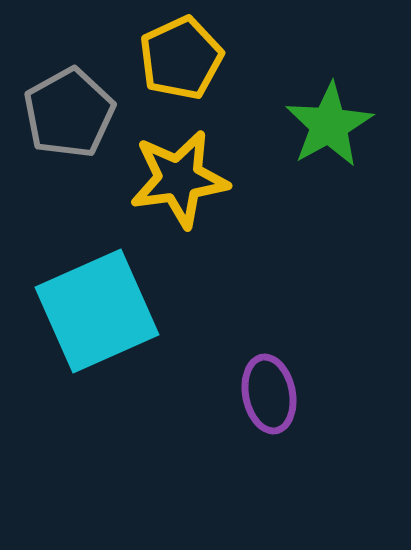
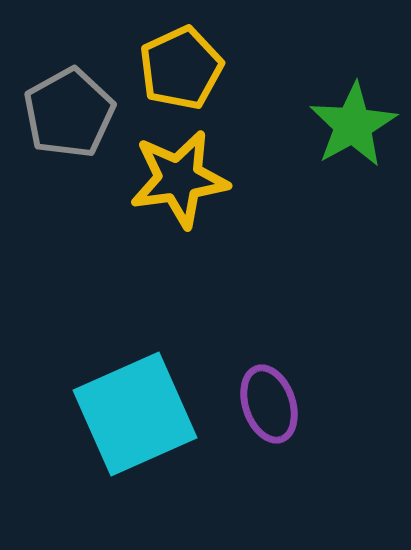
yellow pentagon: moved 10 px down
green star: moved 24 px right
cyan square: moved 38 px right, 103 px down
purple ellipse: moved 10 px down; rotated 8 degrees counterclockwise
